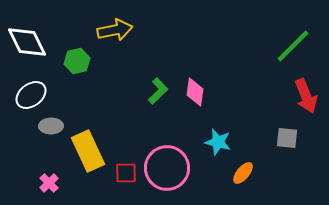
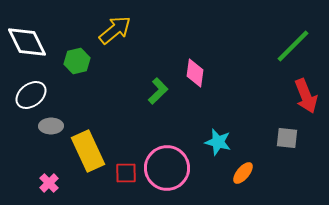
yellow arrow: rotated 28 degrees counterclockwise
pink diamond: moved 19 px up
